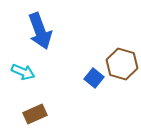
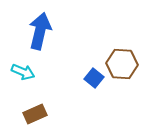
blue arrow: rotated 147 degrees counterclockwise
brown hexagon: rotated 12 degrees counterclockwise
